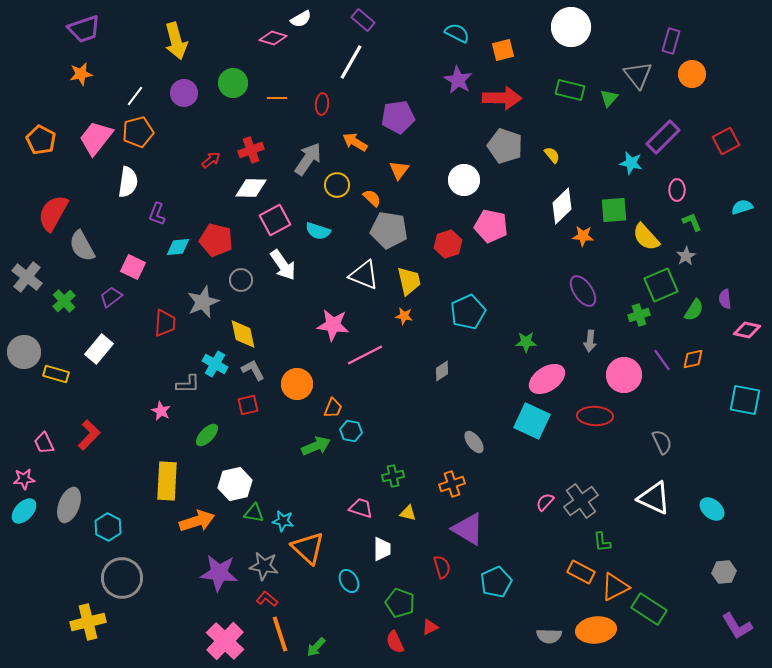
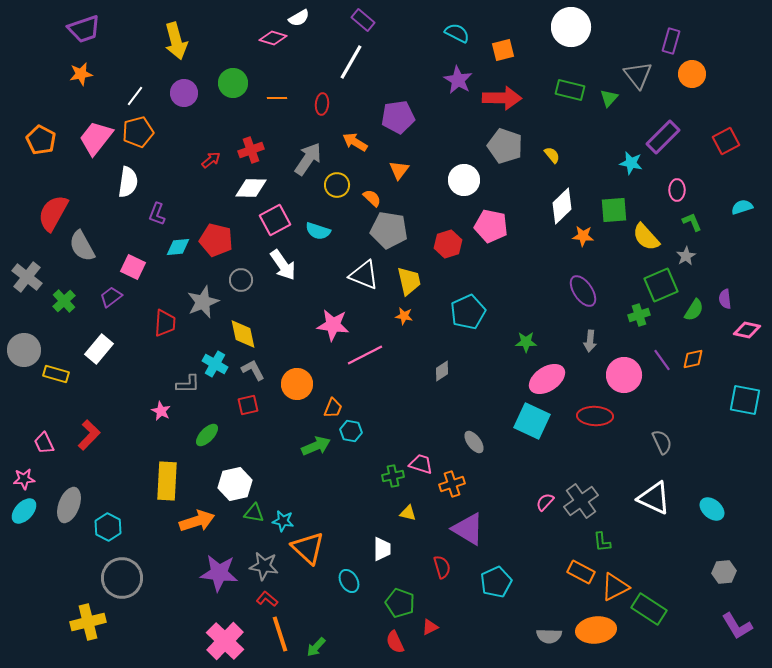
white semicircle at (301, 19): moved 2 px left, 1 px up
gray circle at (24, 352): moved 2 px up
pink trapezoid at (361, 508): moved 60 px right, 44 px up
